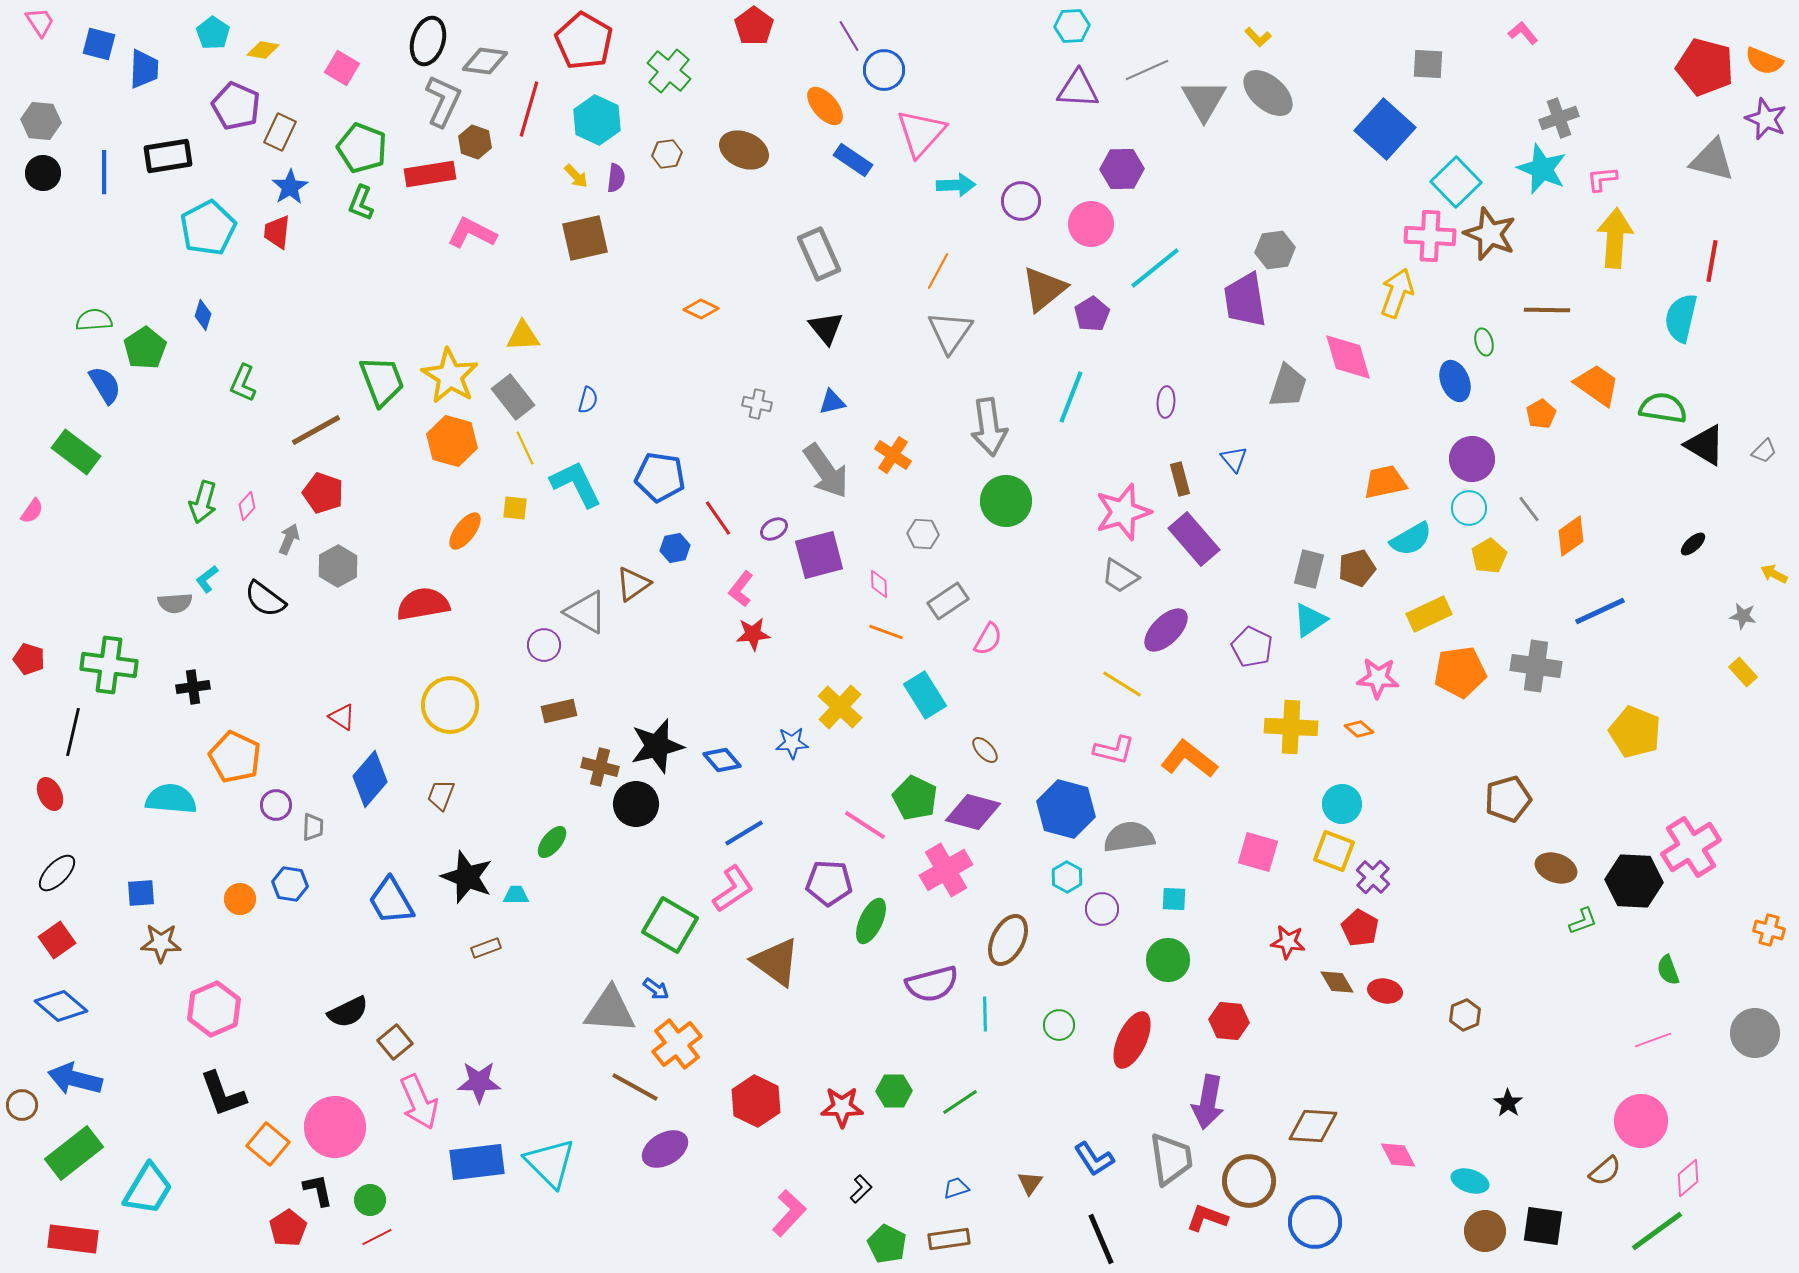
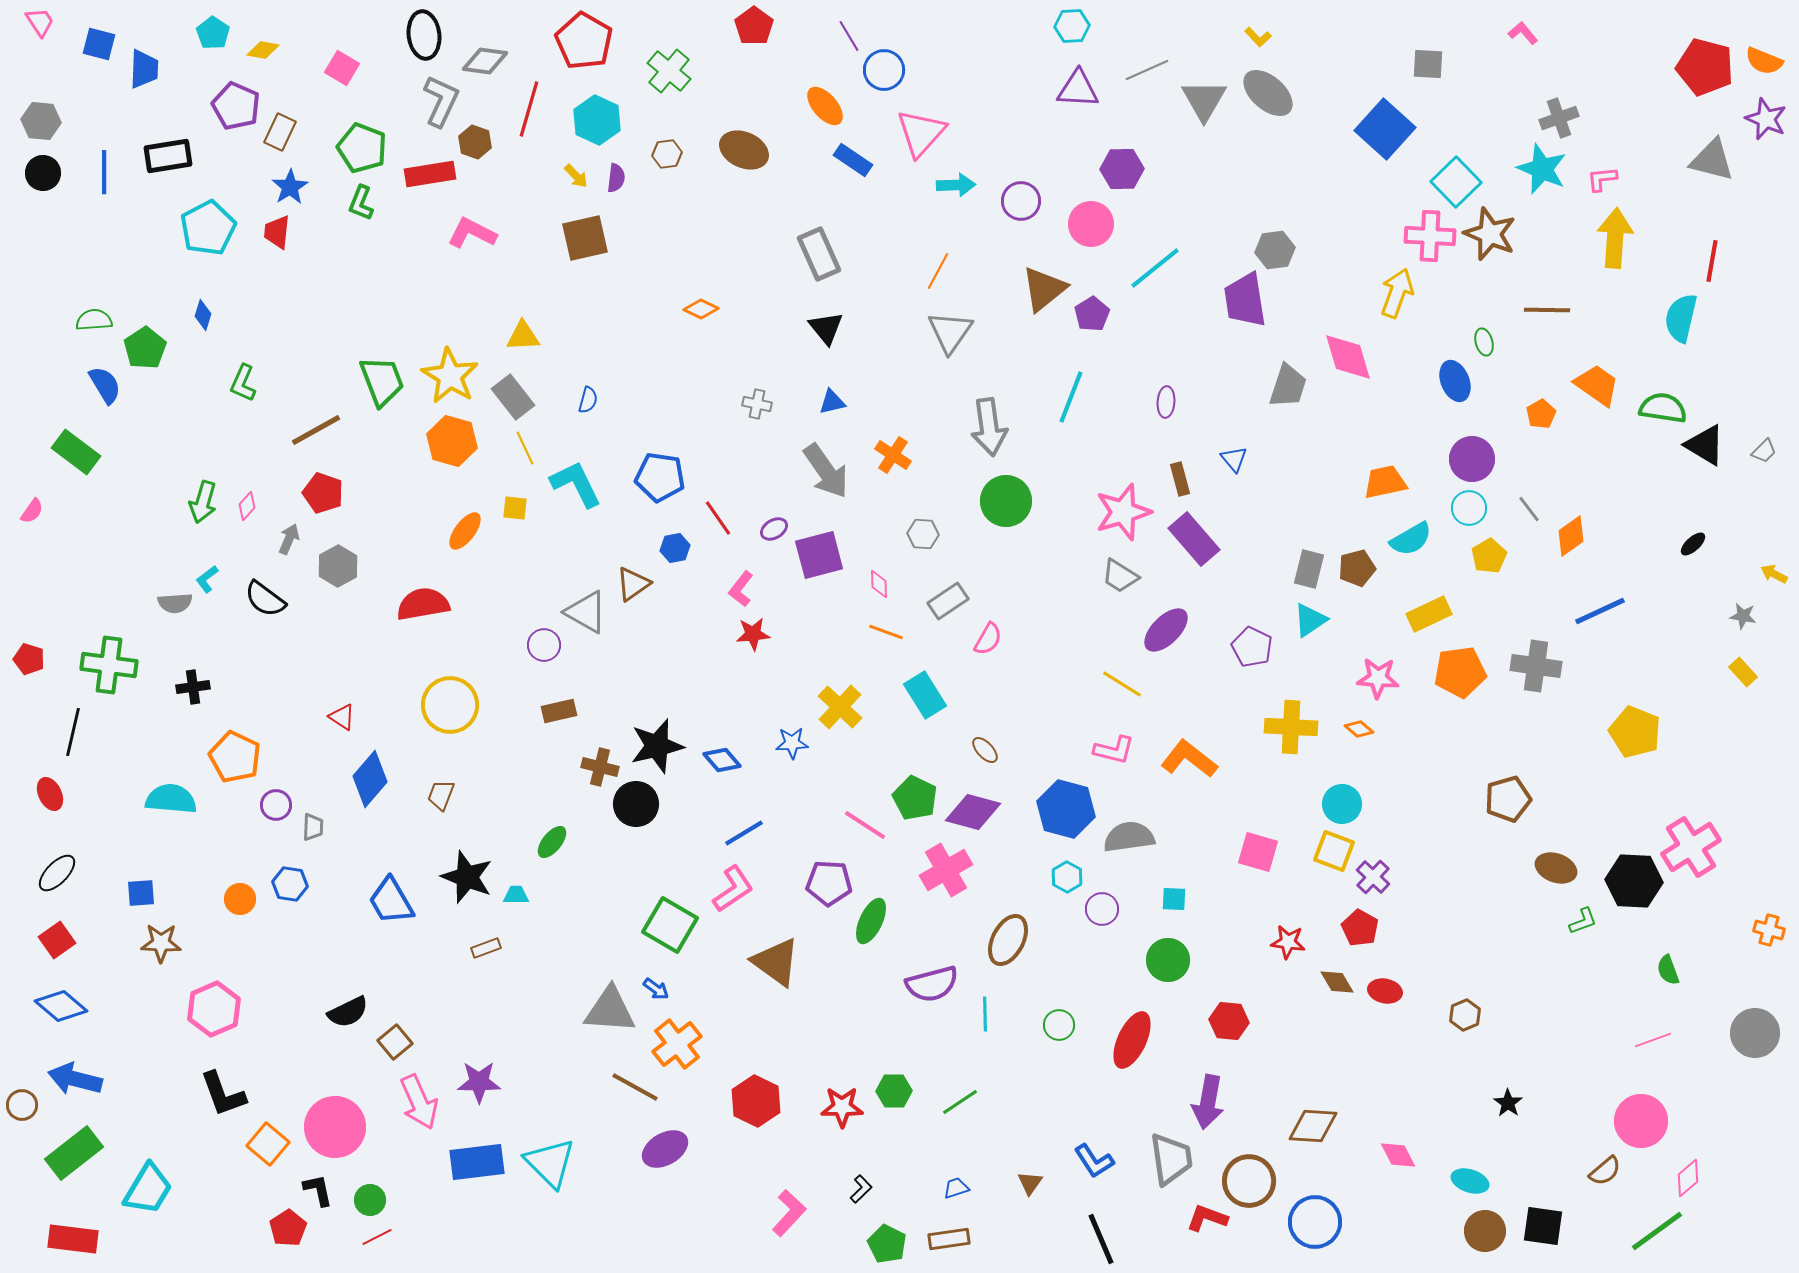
black ellipse at (428, 41): moved 4 px left, 6 px up; rotated 24 degrees counterclockwise
gray L-shape at (443, 101): moved 2 px left
blue L-shape at (1094, 1159): moved 2 px down
